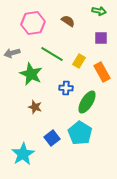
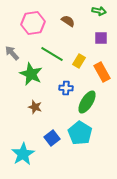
gray arrow: rotated 63 degrees clockwise
